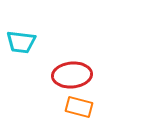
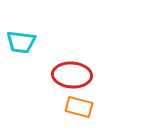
red ellipse: rotated 9 degrees clockwise
